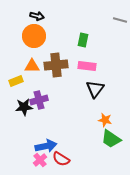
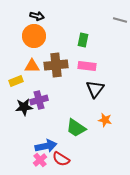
green trapezoid: moved 35 px left, 11 px up
